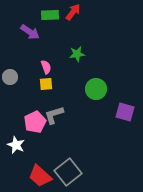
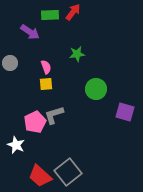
gray circle: moved 14 px up
